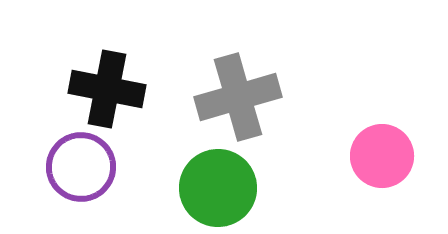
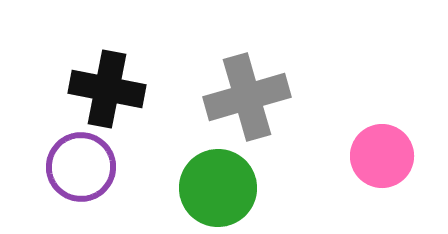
gray cross: moved 9 px right
